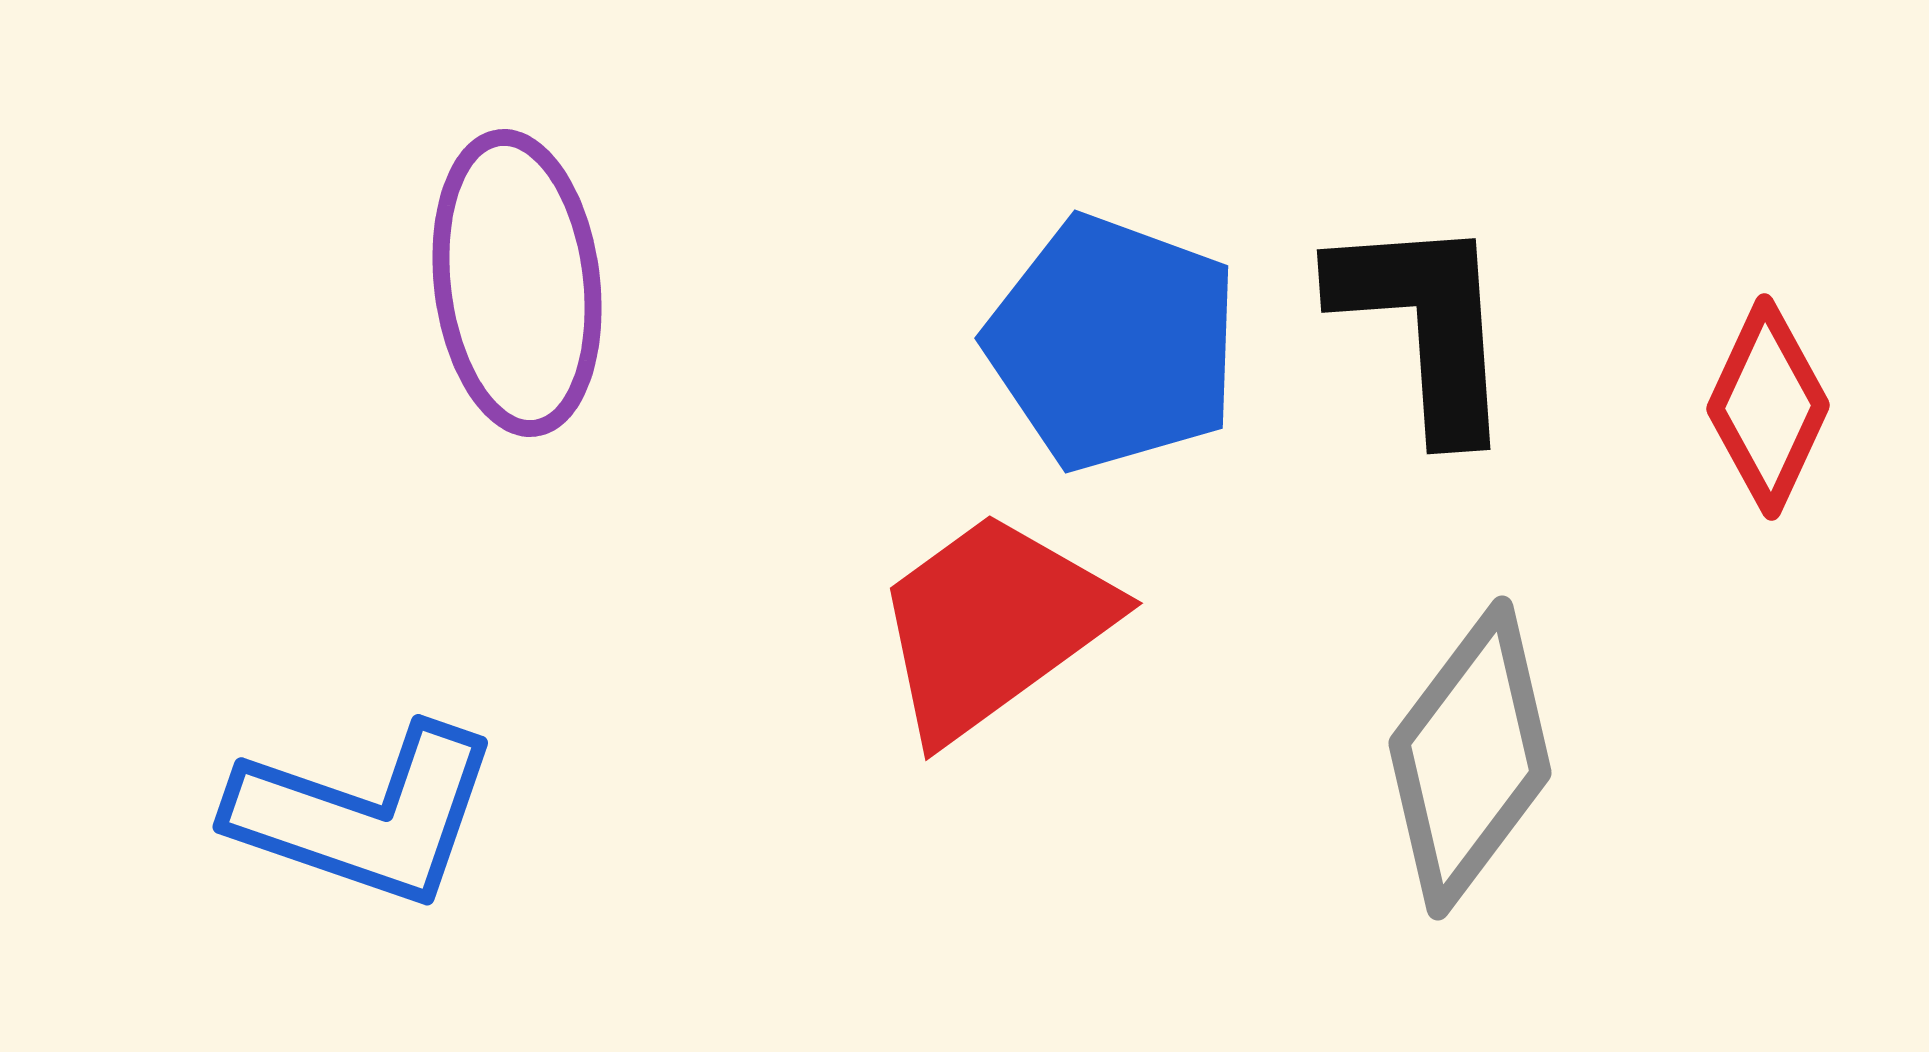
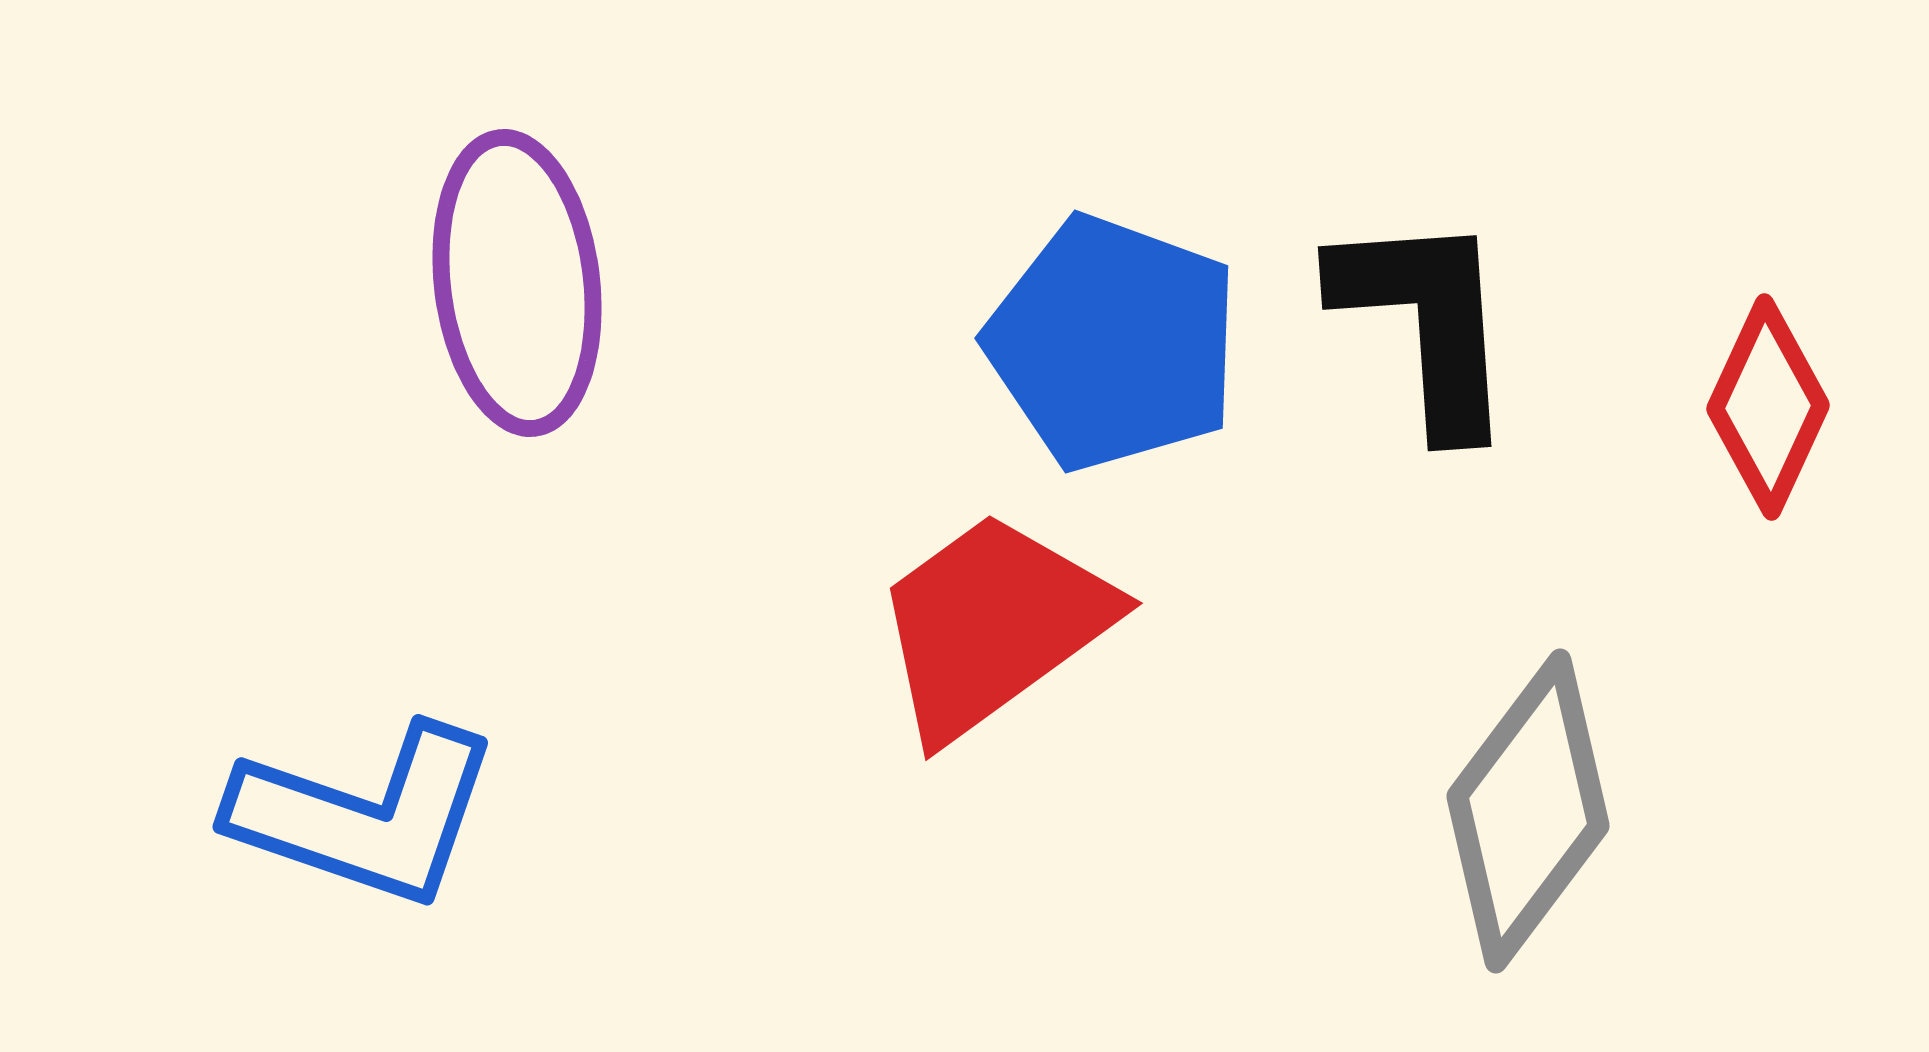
black L-shape: moved 1 px right, 3 px up
gray diamond: moved 58 px right, 53 px down
